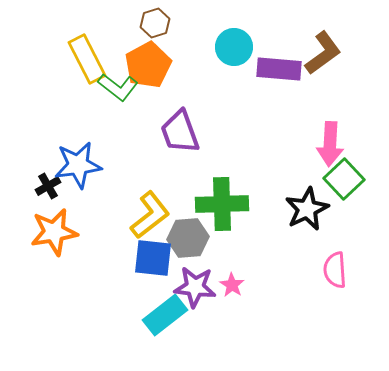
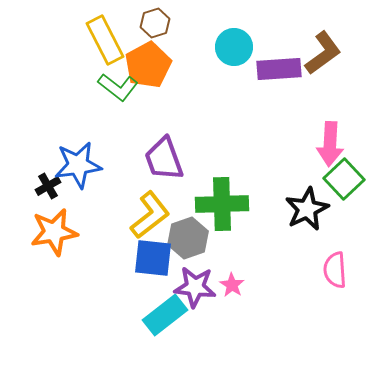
yellow rectangle: moved 18 px right, 19 px up
purple rectangle: rotated 9 degrees counterclockwise
purple trapezoid: moved 16 px left, 27 px down
gray hexagon: rotated 15 degrees counterclockwise
